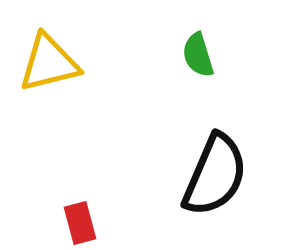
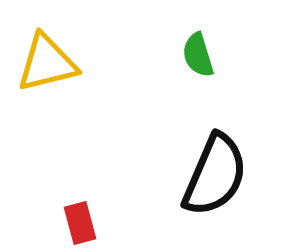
yellow triangle: moved 2 px left
